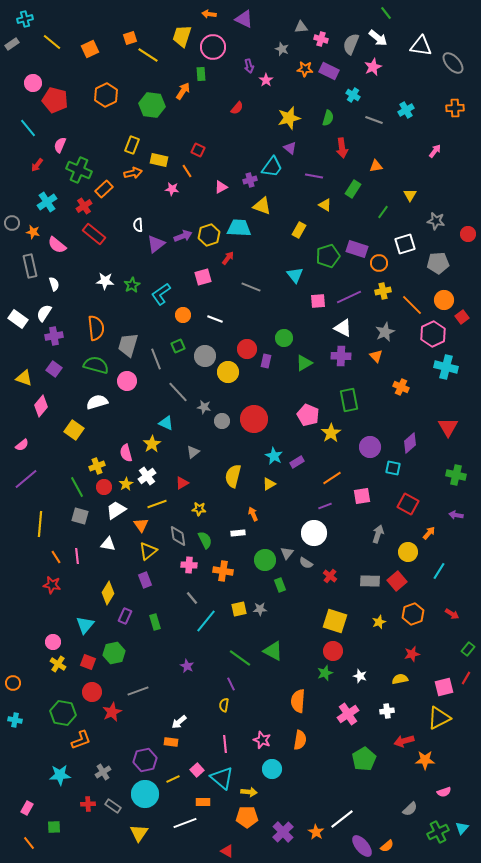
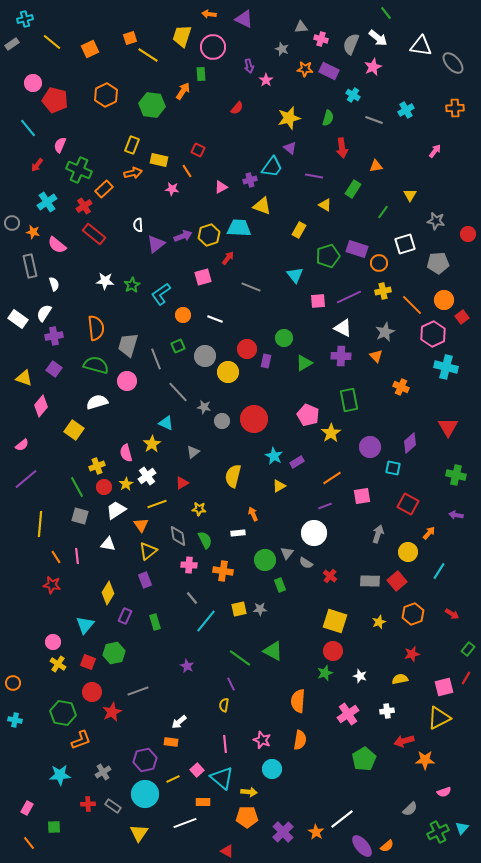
yellow triangle at (269, 484): moved 10 px right, 2 px down
